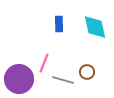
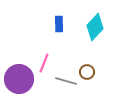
cyan diamond: rotated 56 degrees clockwise
gray line: moved 3 px right, 1 px down
